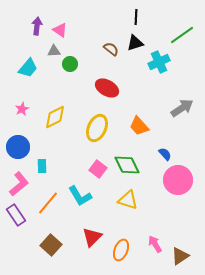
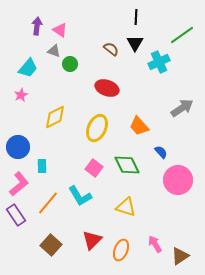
black triangle: rotated 42 degrees counterclockwise
gray triangle: rotated 24 degrees clockwise
red ellipse: rotated 10 degrees counterclockwise
pink star: moved 1 px left, 14 px up
blue semicircle: moved 4 px left, 2 px up
pink square: moved 4 px left, 1 px up
yellow triangle: moved 2 px left, 7 px down
red triangle: moved 3 px down
